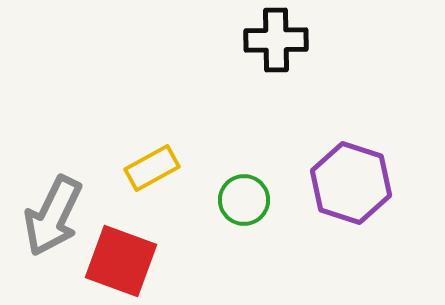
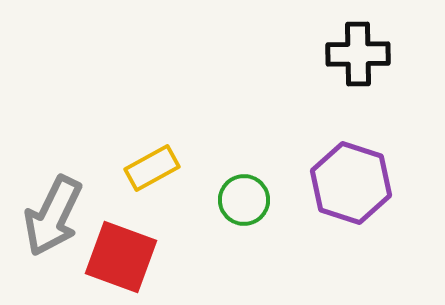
black cross: moved 82 px right, 14 px down
red square: moved 4 px up
